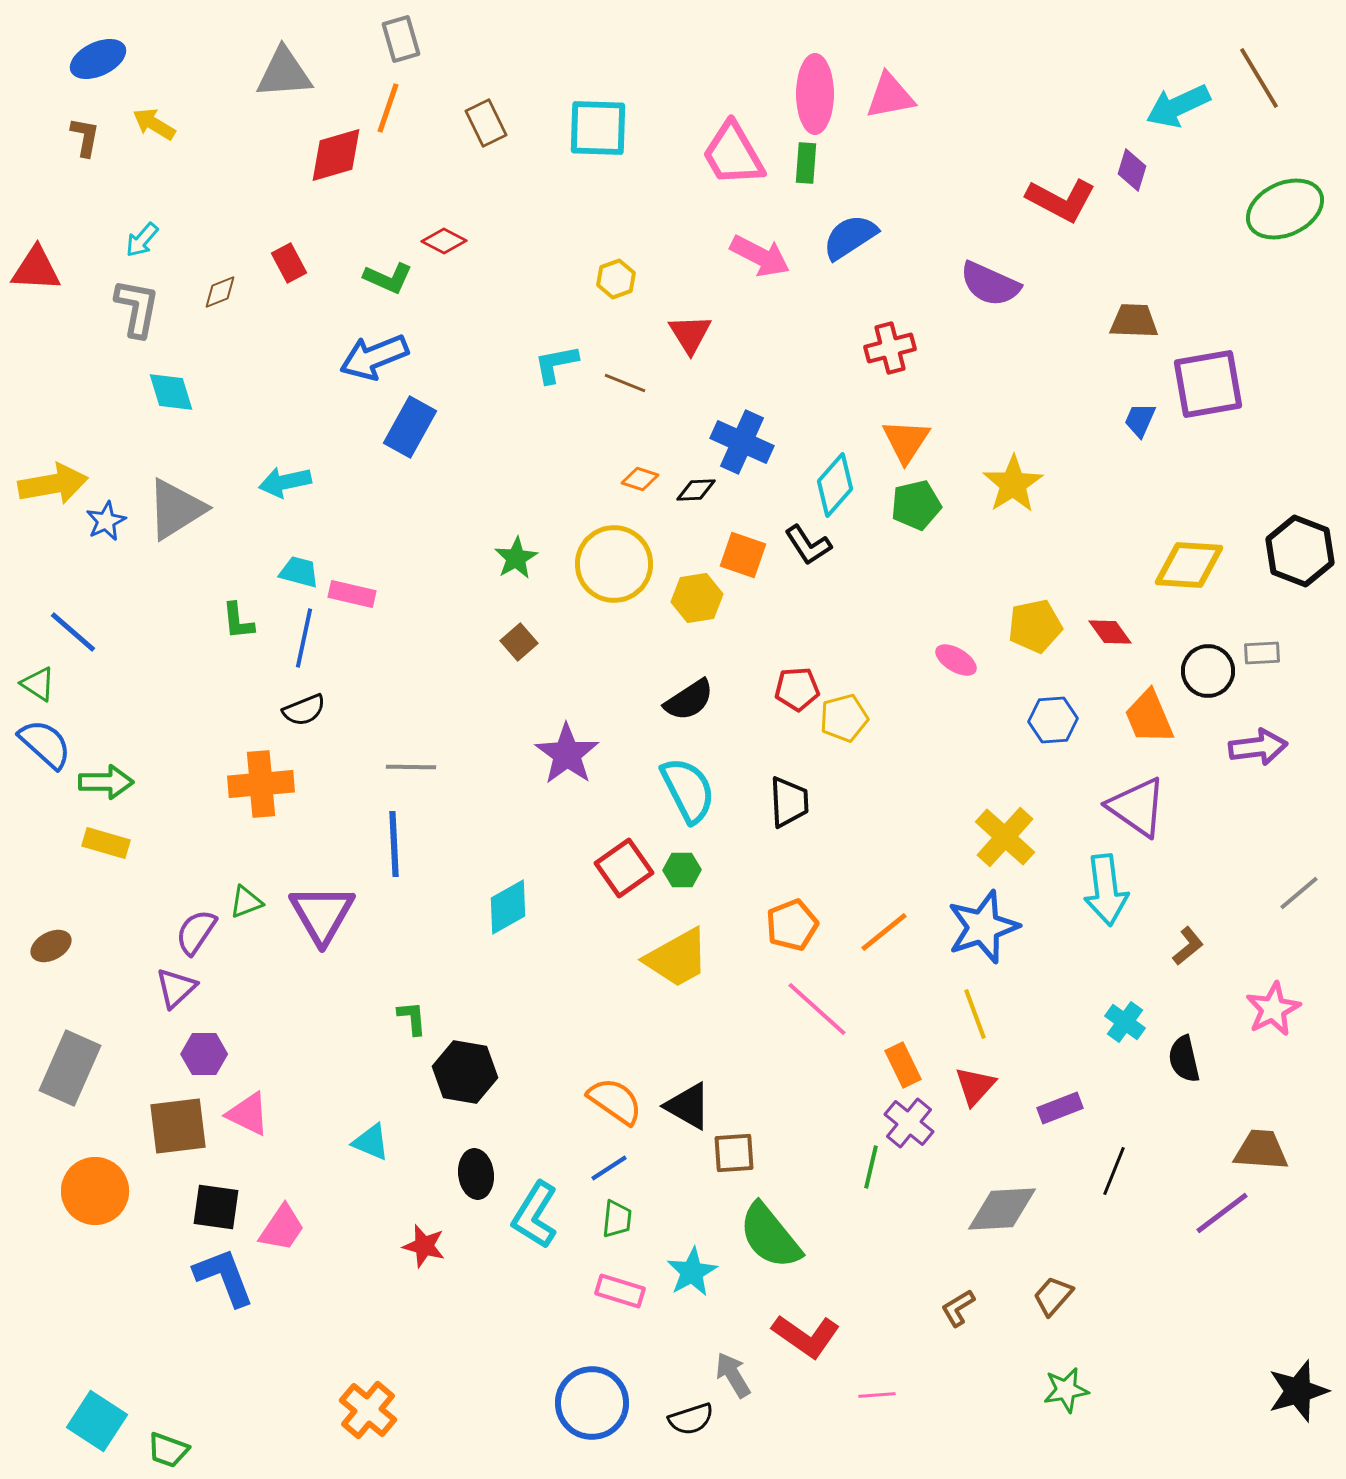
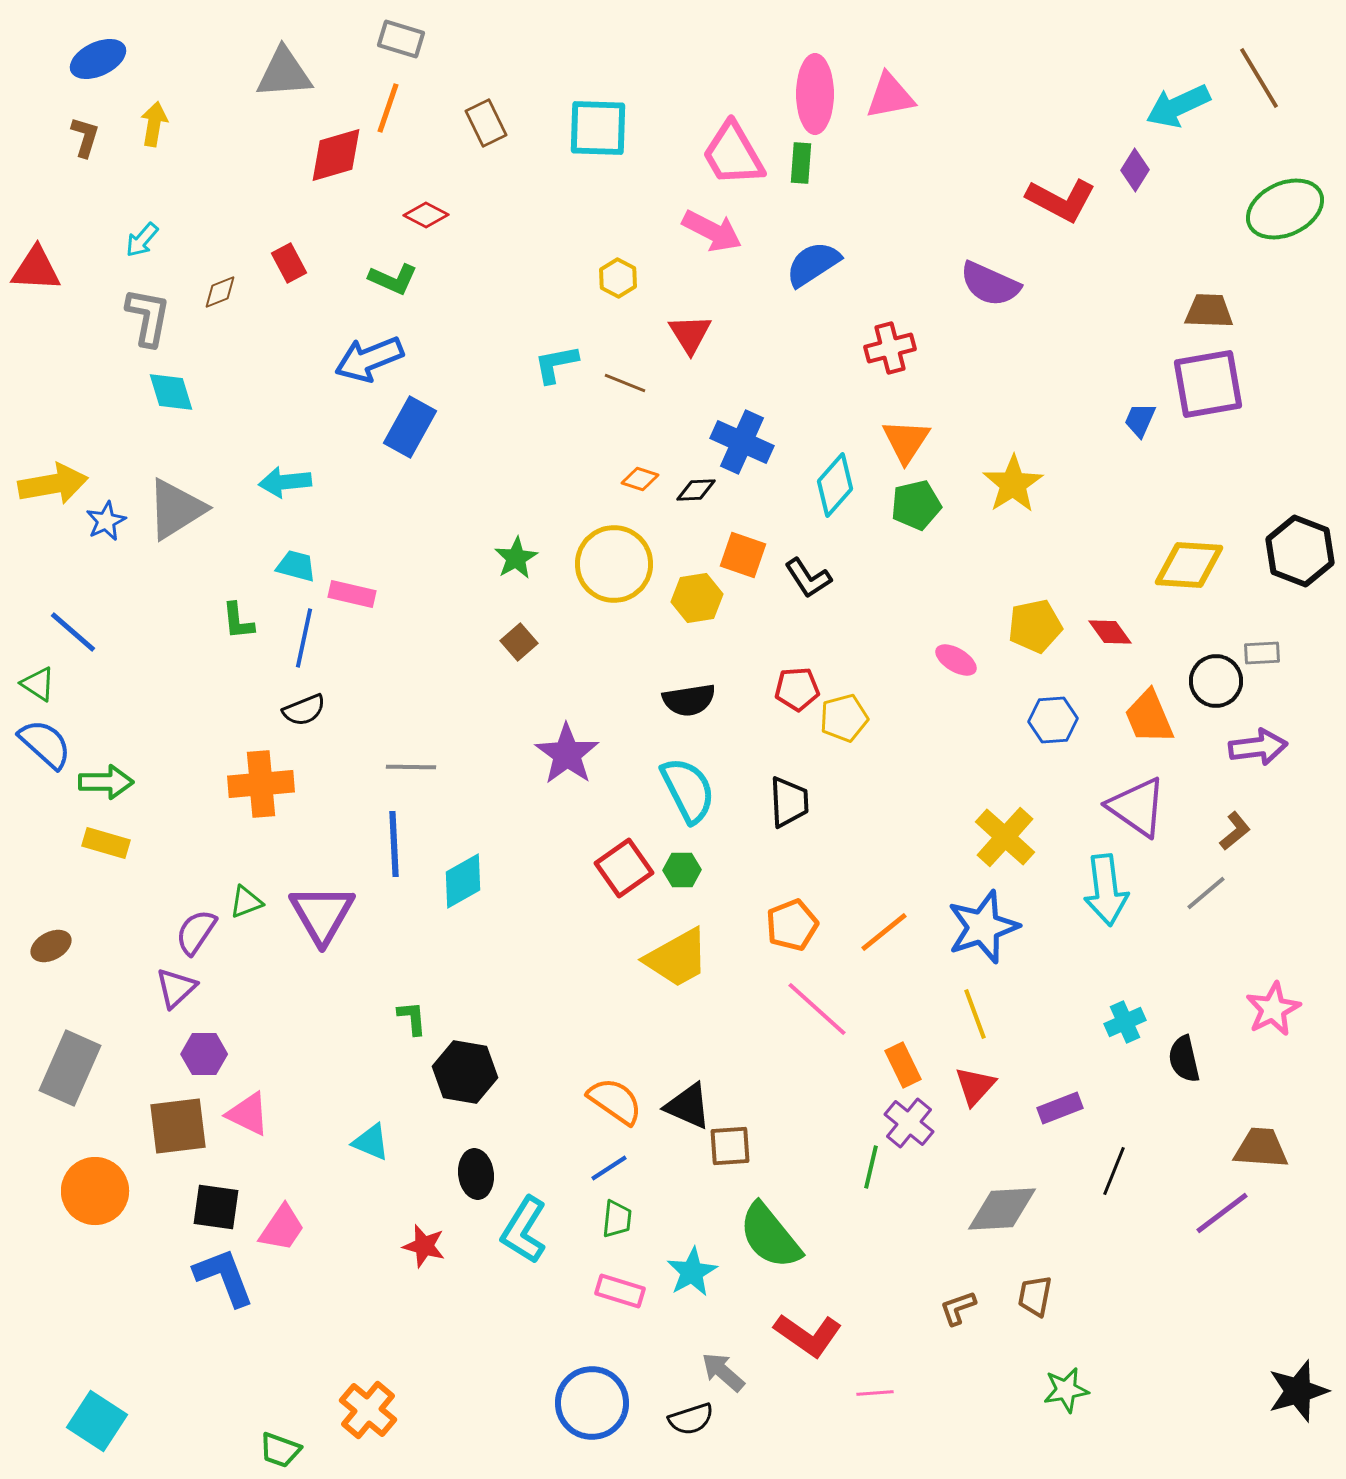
gray rectangle at (401, 39): rotated 57 degrees counterclockwise
yellow arrow at (154, 124): rotated 69 degrees clockwise
brown L-shape at (85, 137): rotated 6 degrees clockwise
green rectangle at (806, 163): moved 5 px left
purple diamond at (1132, 170): moved 3 px right; rotated 15 degrees clockwise
blue semicircle at (850, 237): moved 37 px left, 27 px down
red diamond at (444, 241): moved 18 px left, 26 px up
pink arrow at (760, 256): moved 48 px left, 25 px up
green L-shape at (388, 278): moved 5 px right, 1 px down
yellow hexagon at (616, 279): moved 2 px right, 1 px up; rotated 12 degrees counterclockwise
gray L-shape at (137, 308): moved 11 px right, 9 px down
brown trapezoid at (1134, 321): moved 75 px right, 10 px up
blue arrow at (374, 357): moved 5 px left, 2 px down
cyan arrow at (285, 482): rotated 6 degrees clockwise
black L-shape at (808, 545): moved 33 px down
cyan trapezoid at (299, 572): moved 3 px left, 6 px up
black circle at (1208, 671): moved 8 px right, 10 px down
black semicircle at (689, 700): rotated 24 degrees clockwise
gray line at (1299, 893): moved 93 px left
cyan diamond at (508, 907): moved 45 px left, 26 px up
brown L-shape at (1188, 946): moved 47 px right, 115 px up
cyan cross at (1125, 1022): rotated 30 degrees clockwise
black triangle at (688, 1106): rotated 6 degrees counterclockwise
brown trapezoid at (1261, 1150): moved 2 px up
brown square at (734, 1153): moved 4 px left, 7 px up
cyan L-shape at (535, 1215): moved 11 px left, 15 px down
brown trapezoid at (1053, 1296): moved 18 px left; rotated 30 degrees counterclockwise
brown L-shape at (958, 1308): rotated 12 degrees clockwise
red L-shape at (806, 1336): moved 2 px right, 1 px up
gray arrow at (733, 1375): moved 10 px left, 3 px up; rotated 18 degrees counterclockwise
pink line at (877, 1395): moved 2 px left, 2 px up
green trapezoid at (168, 1450): moved 112 px right
